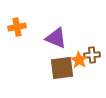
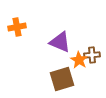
purple triangle: moved 4 px right, 4 px down
brown square: moved 11 px down; rotated 10 degrees counterclockwise
